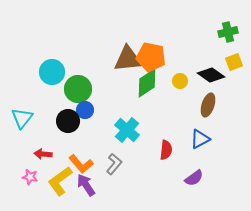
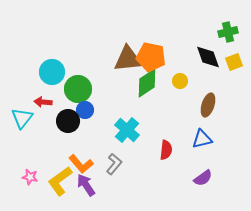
black diamond: moved 3 px left, 18 px up; rotated 36 degrees clockwise
blue triangle: moved 2 px right; rotated 15 degrees clockwise
red arrow: moved 52 px up
purple semicircle: moved 9 px right
